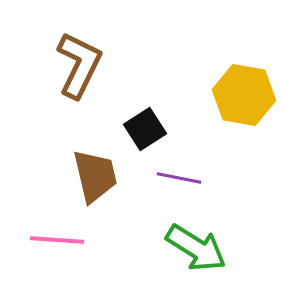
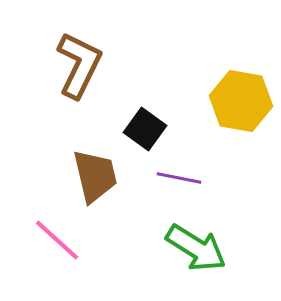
yellow hexagon: moved 3 px left, 6 px down
black square: rotated 21 degrees counterclockwise
pink line: rotated 38 degrees clockwise
